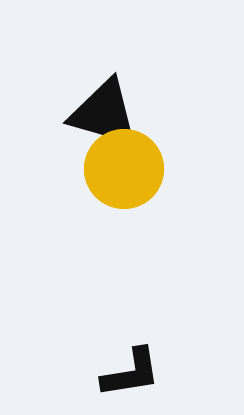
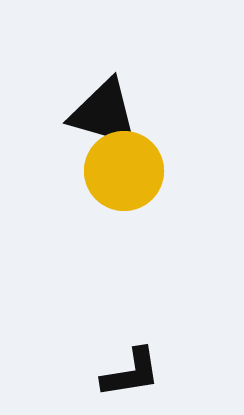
yellow circle: moved 2 px down
